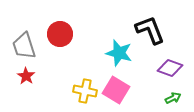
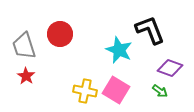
cyan star: moved 3 px up; rotated 8 degrees clockwise
green arrow: moved 13 px left, 7 px up; rotated 63 degrees clockwise
